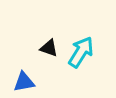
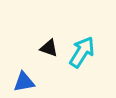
cyan arrow: moved 1 px right
